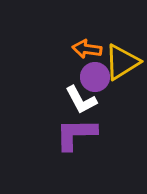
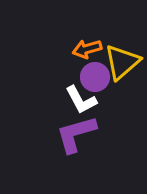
orange arrow: rotated 24 degrees counterclockwise
yellow triangle: rotated 9 degrees counterclockwise
purple L-shape: rotated 15 degrees counterclockwise
